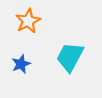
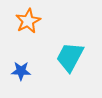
blue star: moved 7 px down; rotated 24 degrees clockwise
